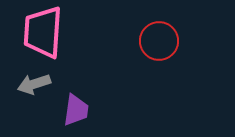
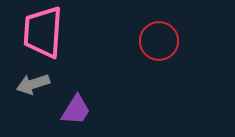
gray arrow: moved 1 px left
purple trapezoid: rotated 24 degrees clockwise
